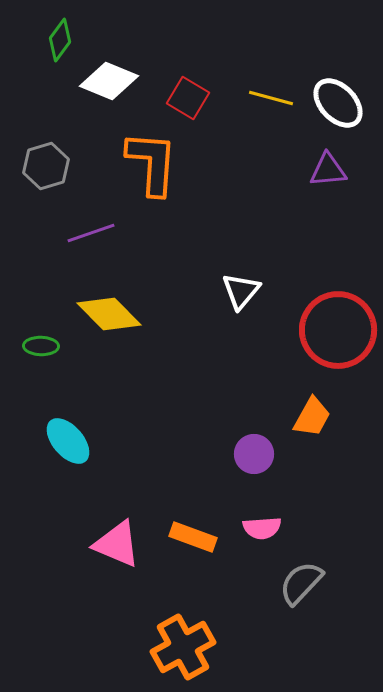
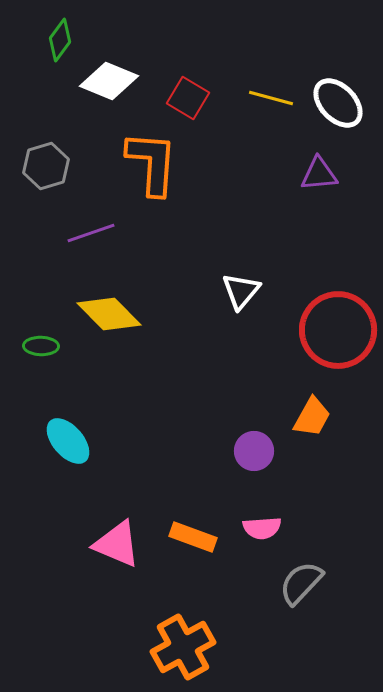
purple triangle: moved 9 px left, 4 px down
purple circle: moved 3 px up
